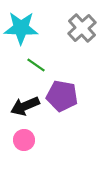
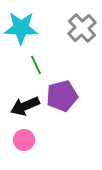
green line: rotated 30 degrees clockwise
purple pentagon: rotated 24 degrees counterclockwise
